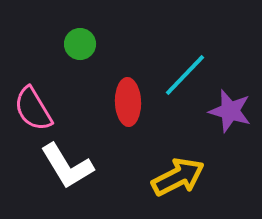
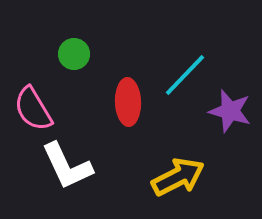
green circle: moved 6 px left, 10 px down
white L-shape: rotated 6 degrees clockwise
